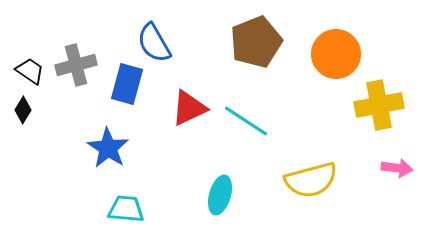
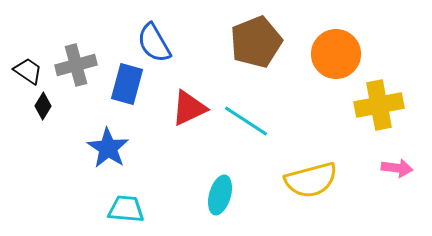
black trapezoid: moved 2 px left
black diamond: moved 20 px right, 4 px up
